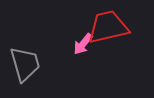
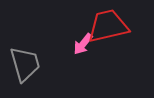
red trapezoid: moved 1 px up
